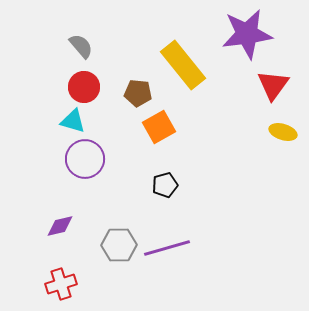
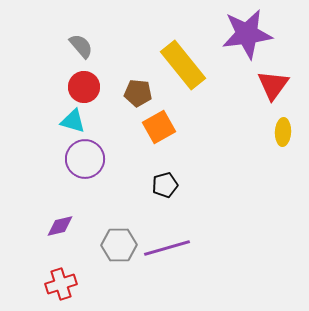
yellow ellipse: rotated 76 degrees clockwise
